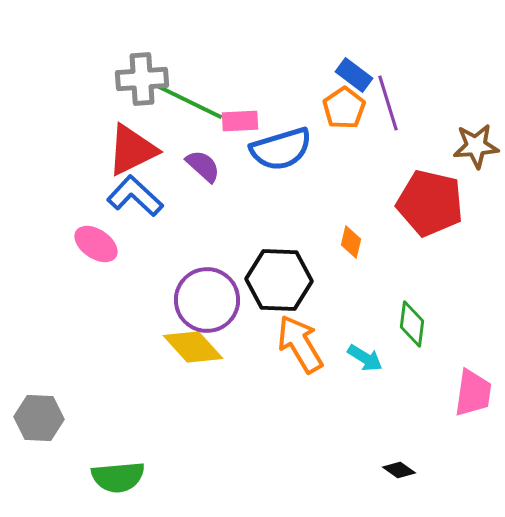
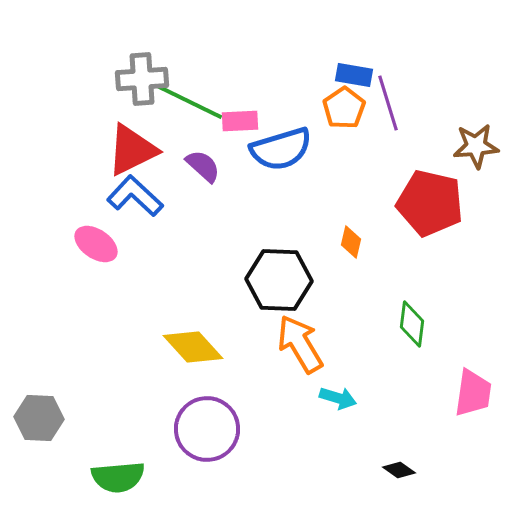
blue rectangle: rotated 27 degrees counterclockwise
purple circle: moved 129 px down
cyan arrow: moved 27 px left, 40 px down; rotated 15 degrees counterclockwise
